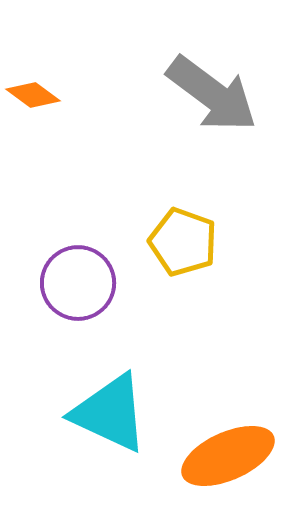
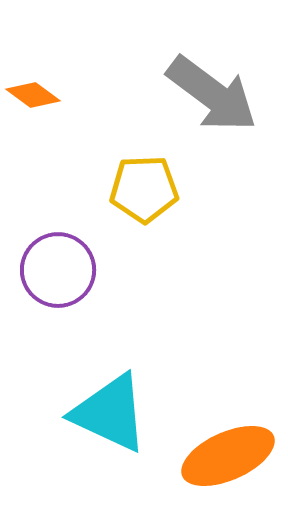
yellow pentagon: moved 39 px left, 53 px up; rotated 22 degrees counterclockwise
purple circle: moved 20 px left, 13 px up
